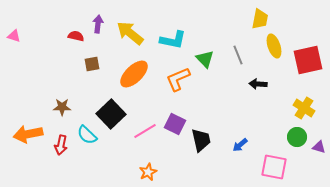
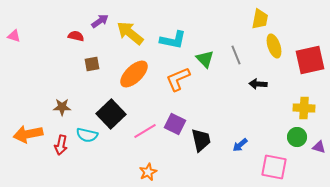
purple arrow: moved 2 px right, 3 px up; rotated 48 degrees clockwise
gray line: moved 2 px left
red square: moved 2 px right
yellow cross: rotated 30 degrees counterclockwise
cyan semicircle: rotated 30 degrees counterclockwise
